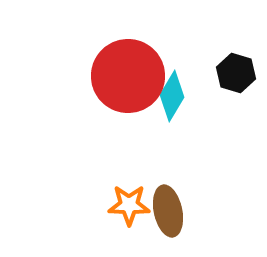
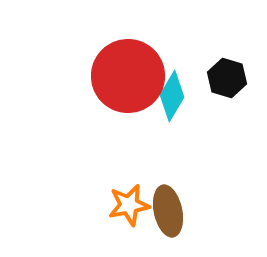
black hexagon: moved 9 px left, 5 px down
orange star: rotated 12 degrees counterclockwise
